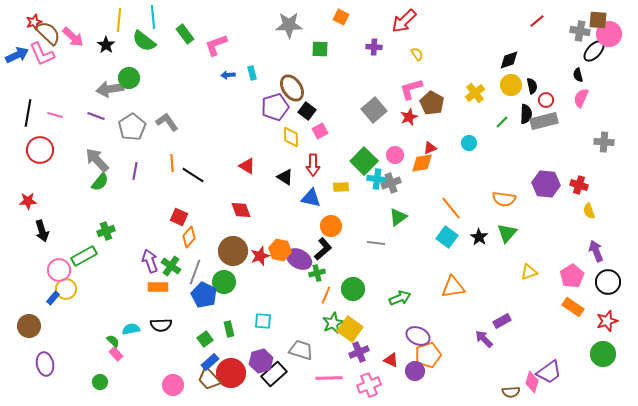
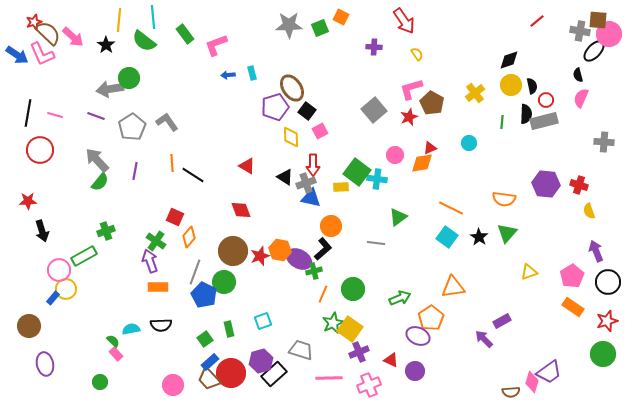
red arrow at (404, 21): rotated 80 degrees counterclockwise
green square at (320, 49): moved 21 px up; rotated 24 degrees counterclockwise
blue arrow at (17, 55): rotated 60 degrees clockwise
green line at (502, 122): rotated 40 degrees counterclockwise
green square at (364, 161): moved 7 px left, 11 px down; rotated 8 degrees counterclockwise
gray cross at (391, 183): moved 85 px left
orange line at (451, 208): rotated 25 degrees counterclockwise
red square at (179, 217): moved 4 px left
green cross at (171, 266): moved 15 px left, 25 px up
green cross at (317, 273): moved 3 px left, 2 px up
orange line at (326, 295): moved 3 px left, 1 px up
cyan square at (263, 321): rotated 24 degrees counterclockwise
orange pentagon at (428, 355): moved 3 px right, 37 px up; rotated 15 degrees counterclockwise
